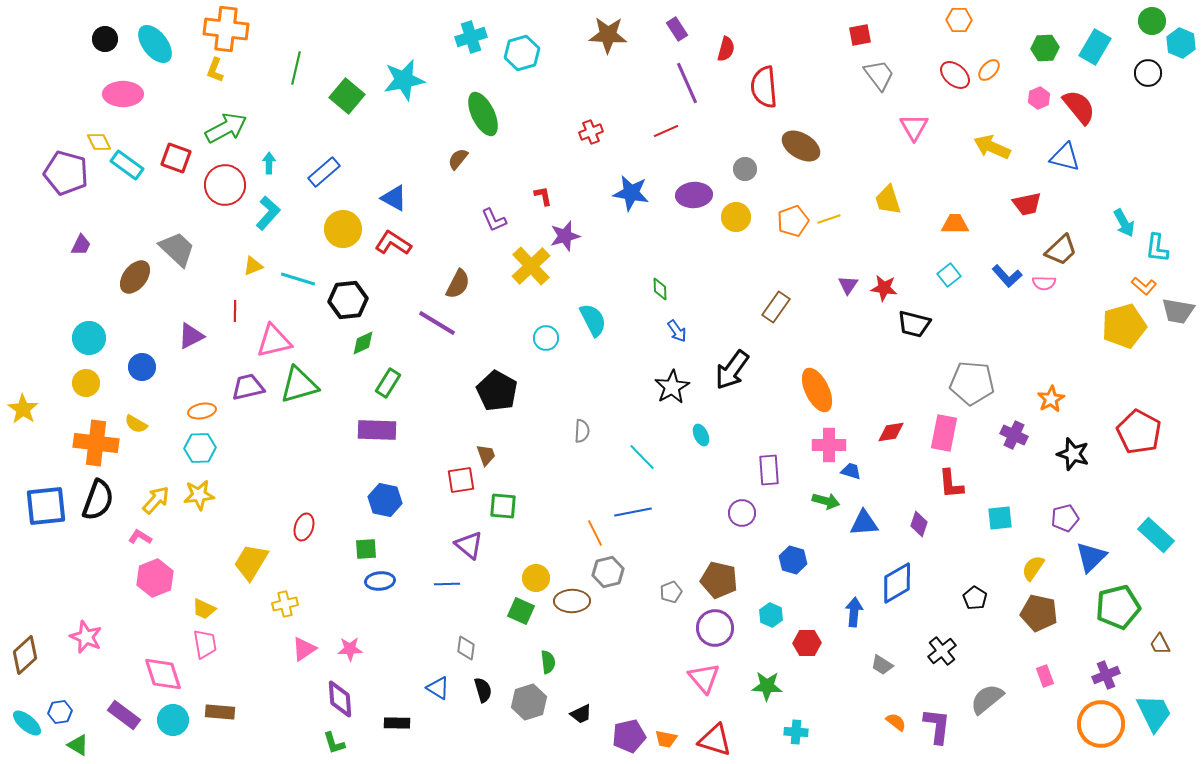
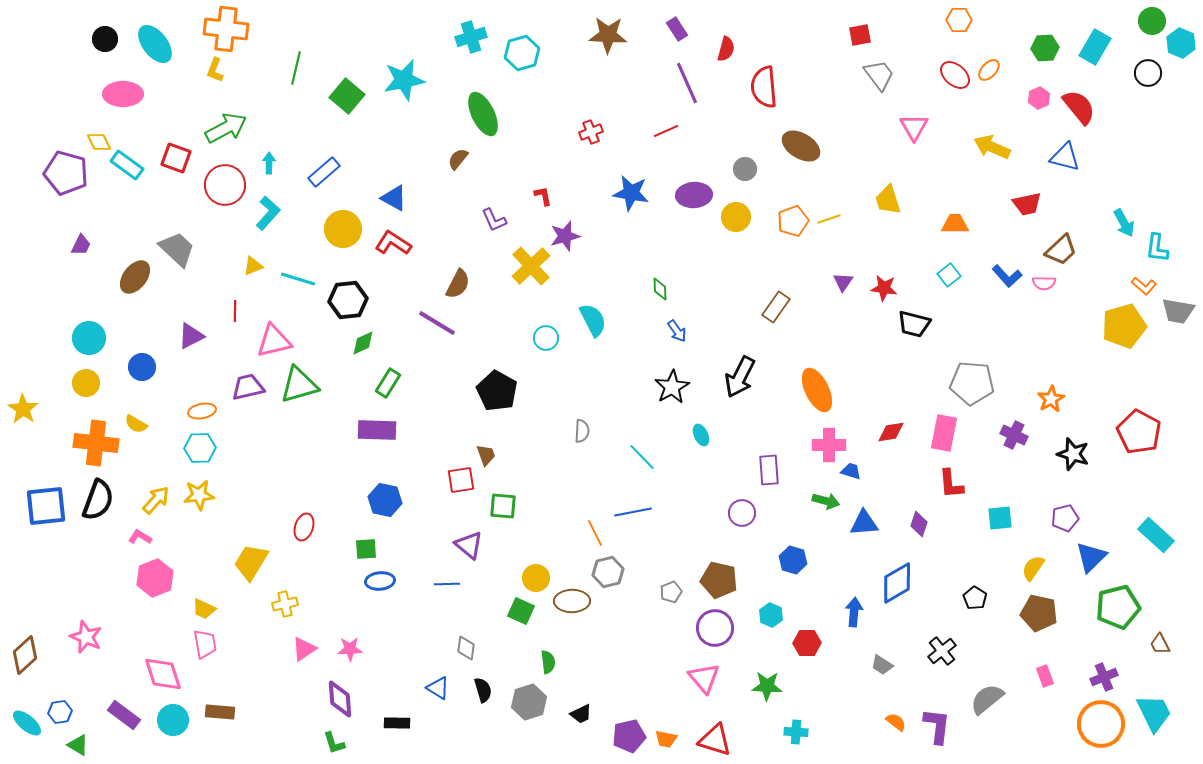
purple triangle at (848, 285): moved 5 px left, 3 px up
black arrow at (732, 370): moved 8 px right, 7 px down; rotated 9 degrees counterclockwise
purple cross at (1106, 675): moved 2 px left, 2 px down
